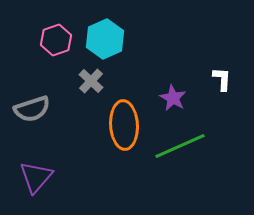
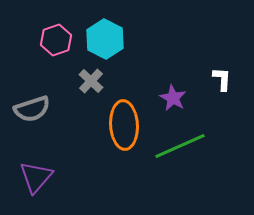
cyan hexagon: rotated 9 degrees counterclockwise
